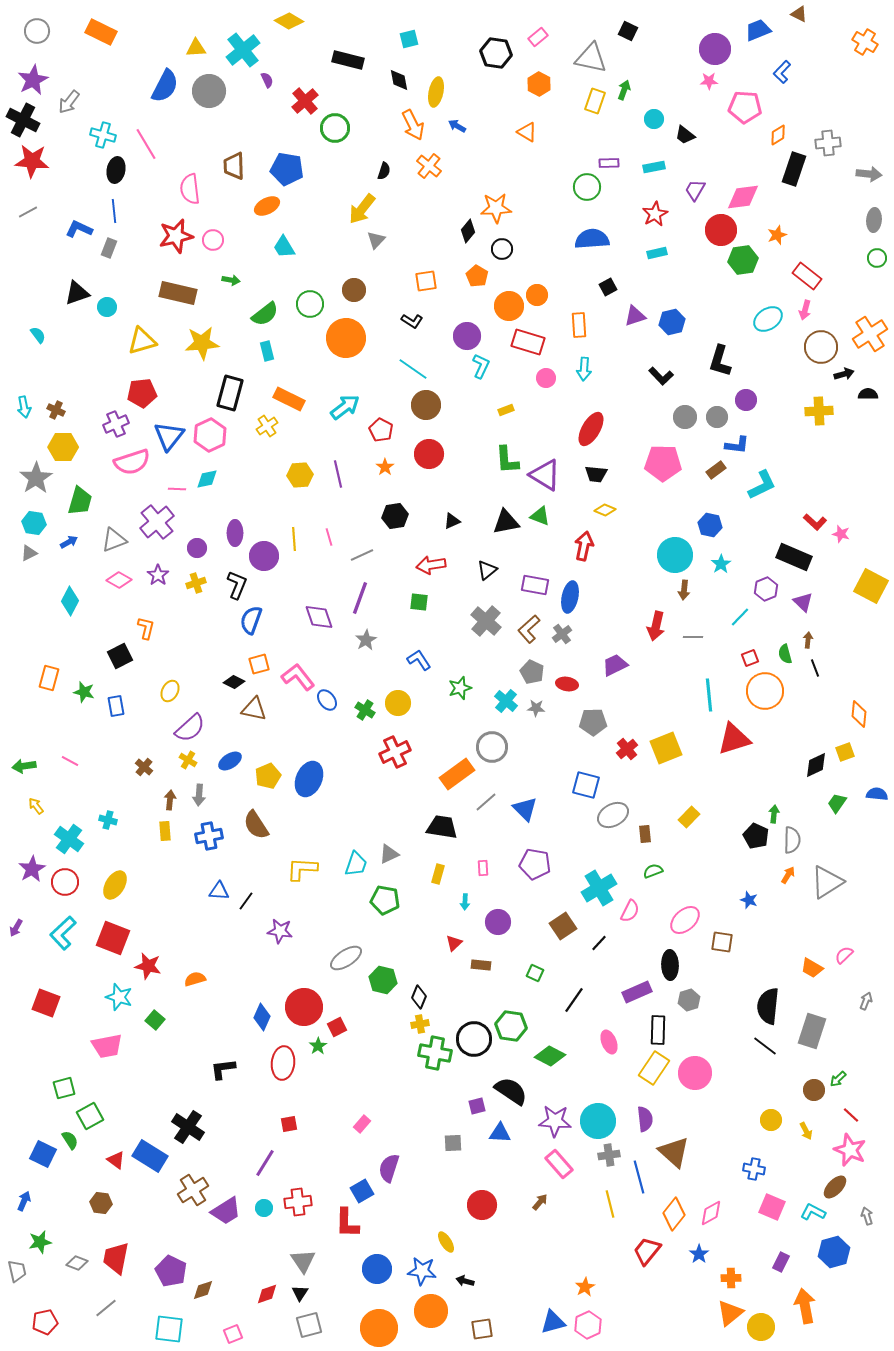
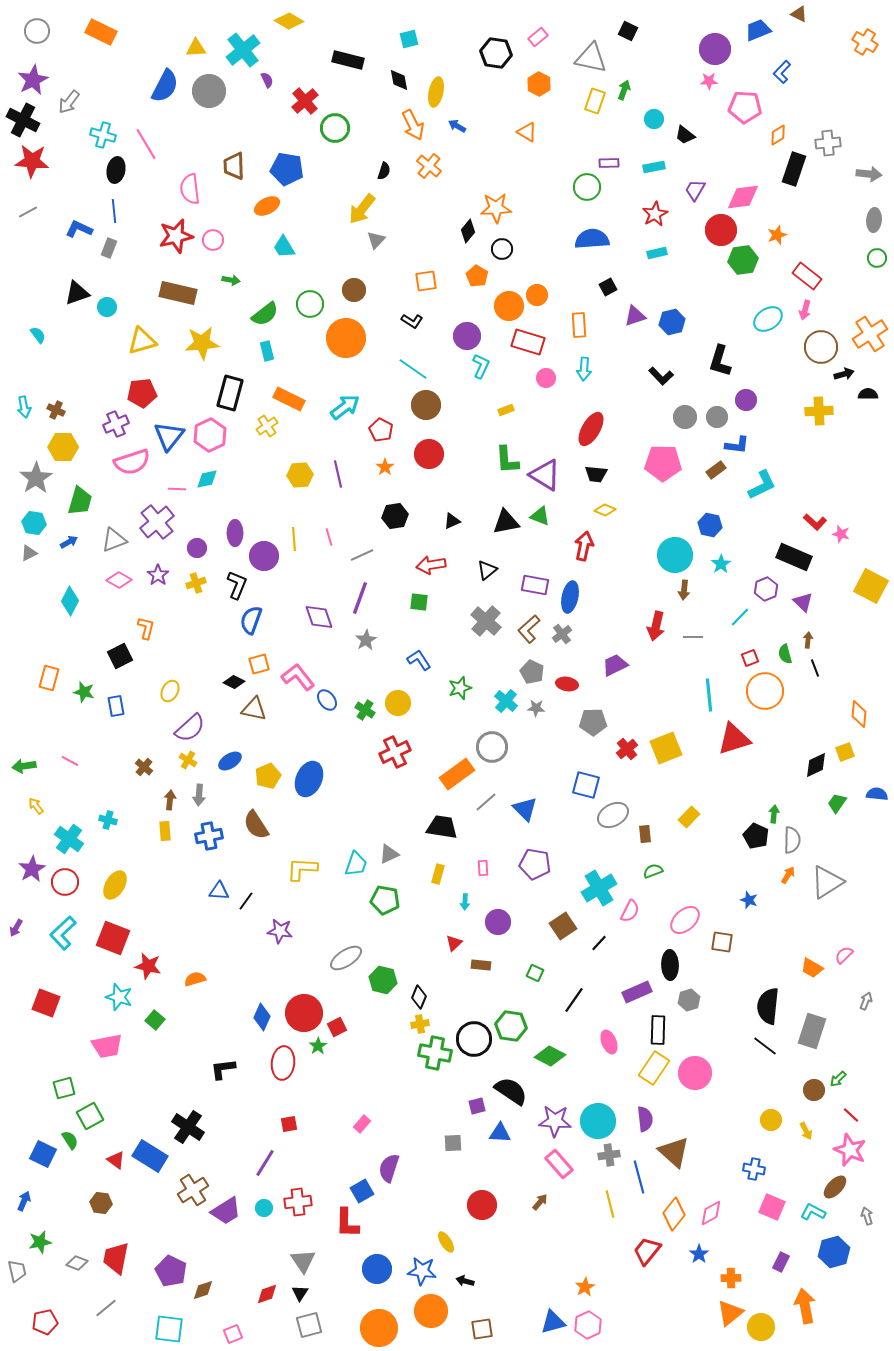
red circle at (304, 1007): moved 6 px down
